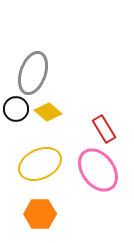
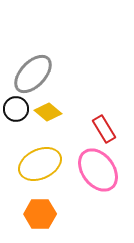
gray ellipse: moved 1 px down; rotated 24 degrees clockwise
